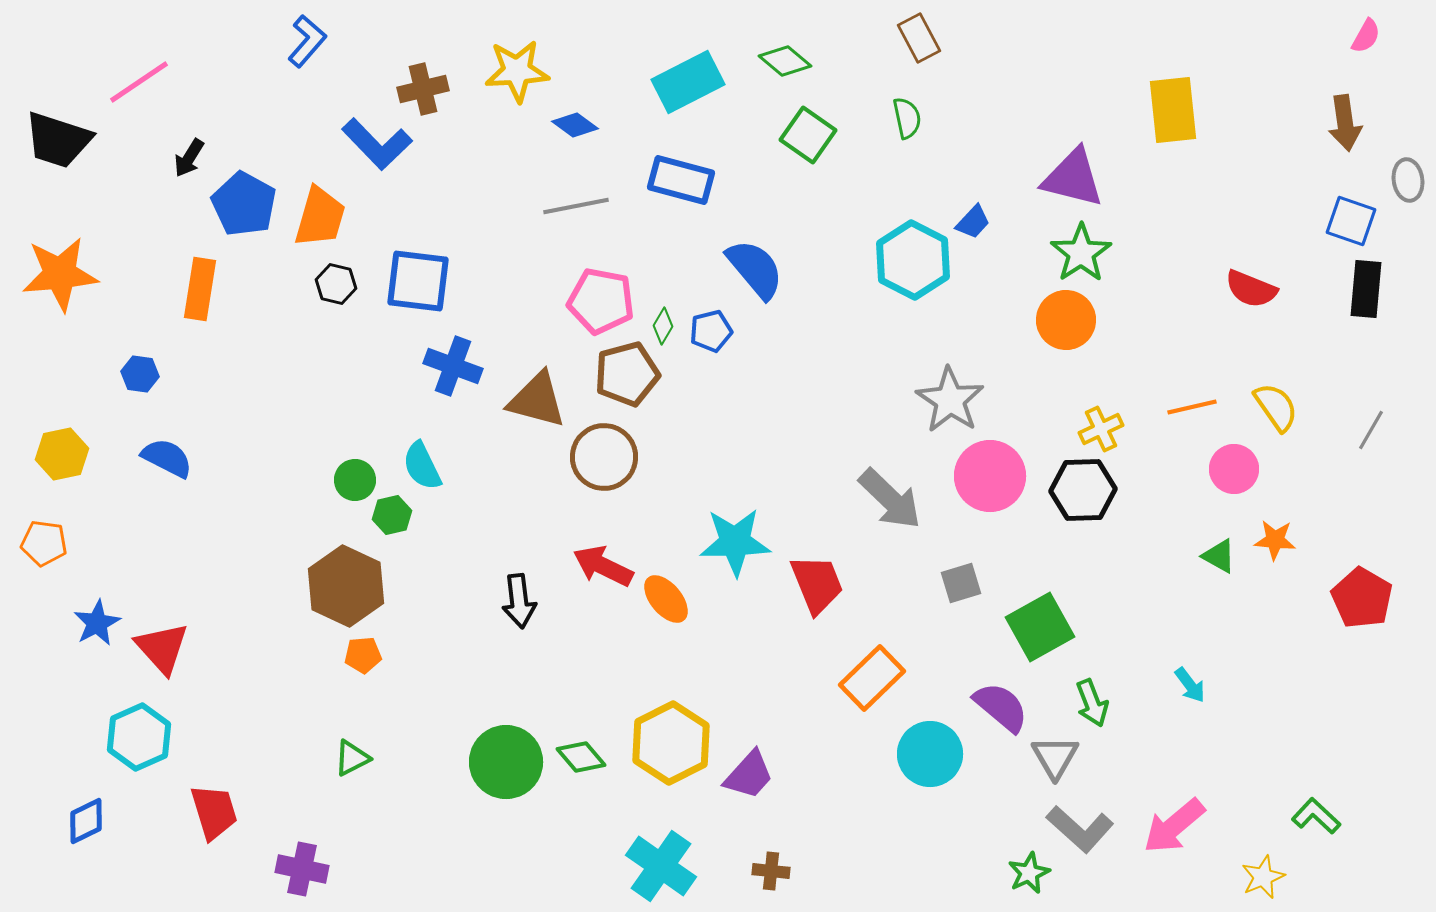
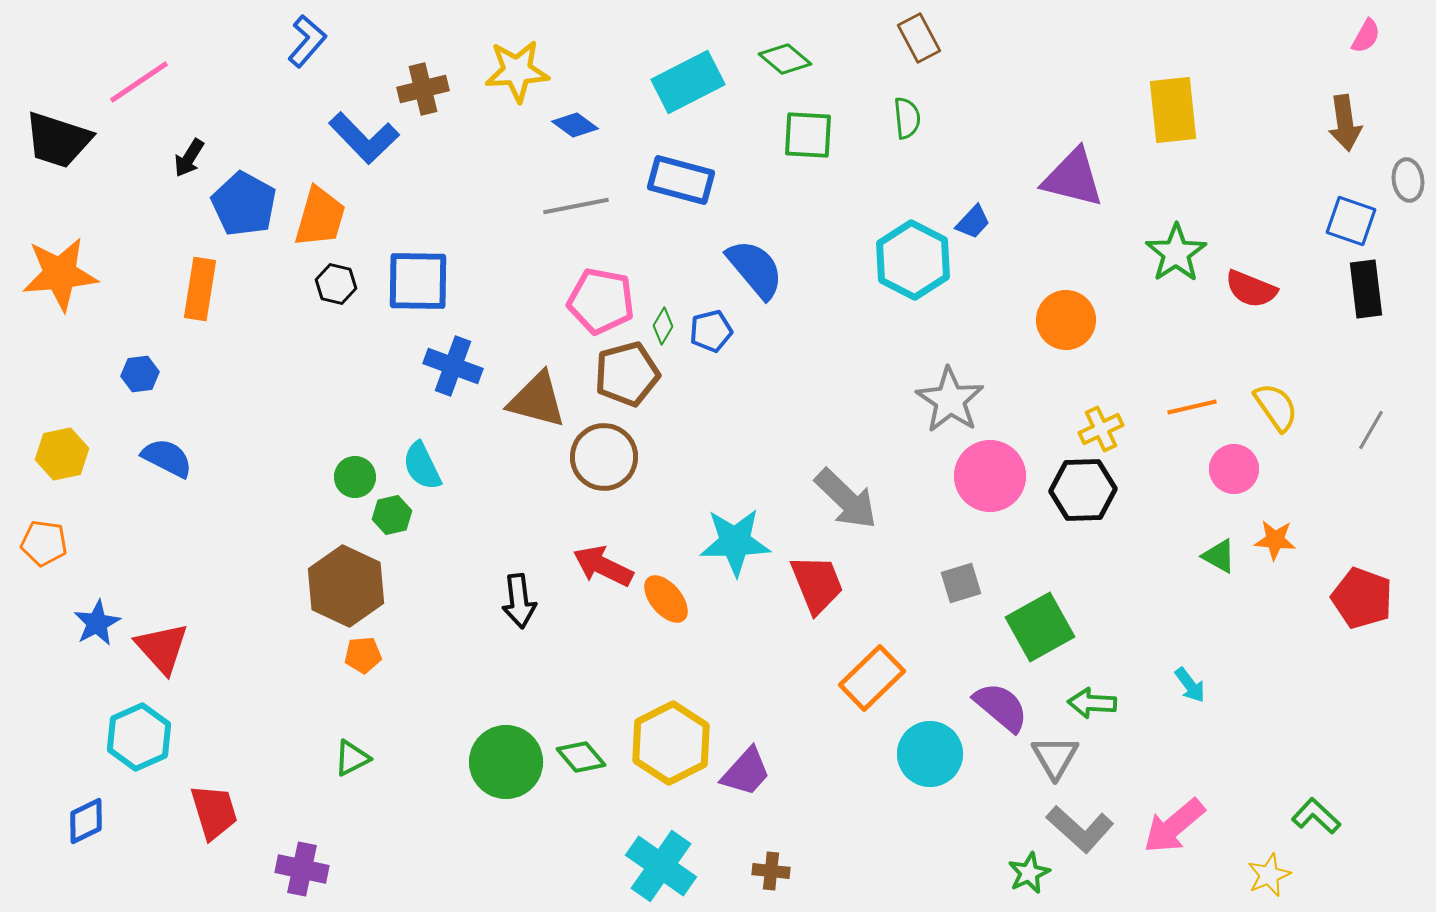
green diamond at (785, 61): moved 2 px up
green semicircle at (907, 118): rotated 6 degrees clockwise
green square at (808, 135): rotated 32 degrees counterclockwise
blue L-shape at (377, 144): moved 13 px left, 6 px up
green star at (1081, 253): moved 95 px right
blue square at (418, 281): rotated 6 degrees counterclockwise
black rectangle at (1366, 289): rotated 12 degrees counterclockwise
blue hexagon at (140, 374): rotated 15 degrees counterclockwise
green circle at (355, 480): moved 3 px up
gray arrow at (890, 499): moved 44 px left
red pentagon at (1362, 598): rotated 10 degrees counterclockwise
green arrow at (1092, 703): rotated 114 degrees clockwise
purple trapezoid at (749, 775): moved 3 px left, 3 px up
yellow star at (1263, 877): moved 6 px right, 2 px up
